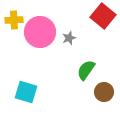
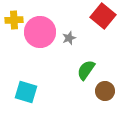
brown circle: moved 1 px right, 1 px up
